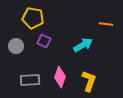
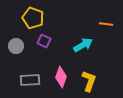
yellow pentagon: rotated 10 degrees clockwise
pink diamond: moved 1 px right
